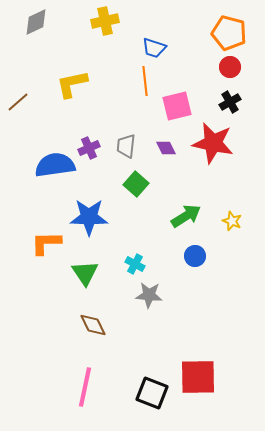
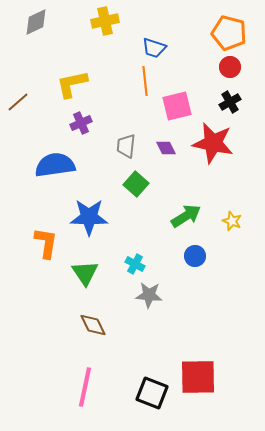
purple cross: moved 8 px left, 25 px up
orange L-shape: rotated 100 degrees clockwise
